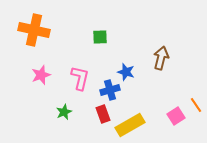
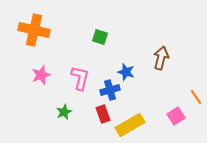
green square: rotated 21 degrees clockwise
orange line: moved 8 px up
